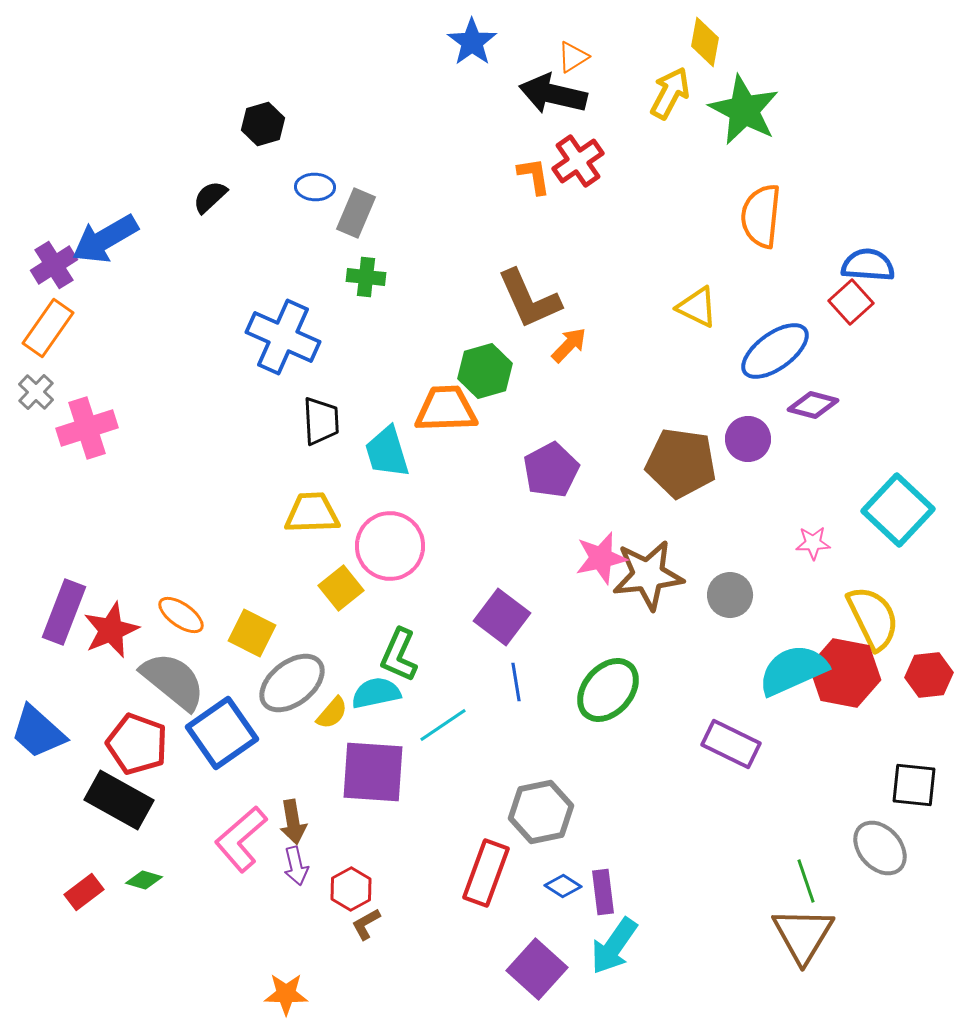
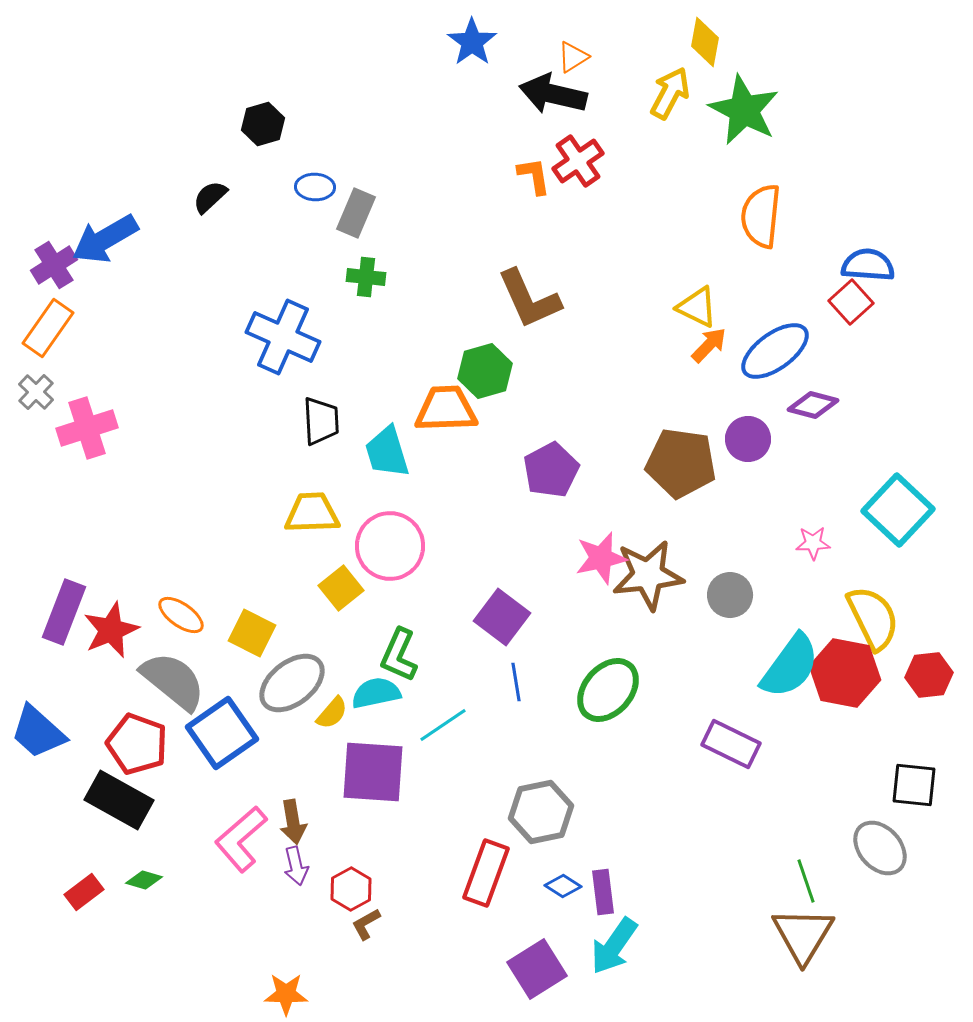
orange arrow at (569, 345): moved 140 px right
cyan semicircle at (793, 670): moved 3 px left, 4 px up; rotated 150 degrees clockwise
purple square at (537, 969): rotated 16 degrees clockwise
